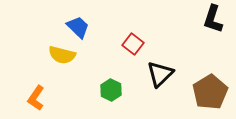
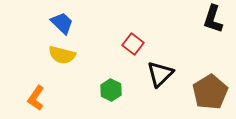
blue trapezoid: moved 16 px left, 4 px up
